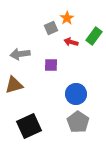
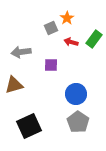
green rectangle: moved 3 px down
gray arrow: moved 1 px right, 2 px up
